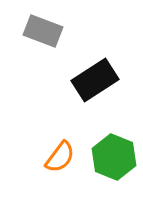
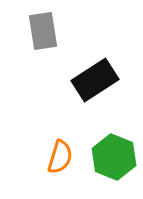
gray rectangle: rotated 60 degrees clockwise
orange semicircle: rotated 20 degrees counterclockwise
